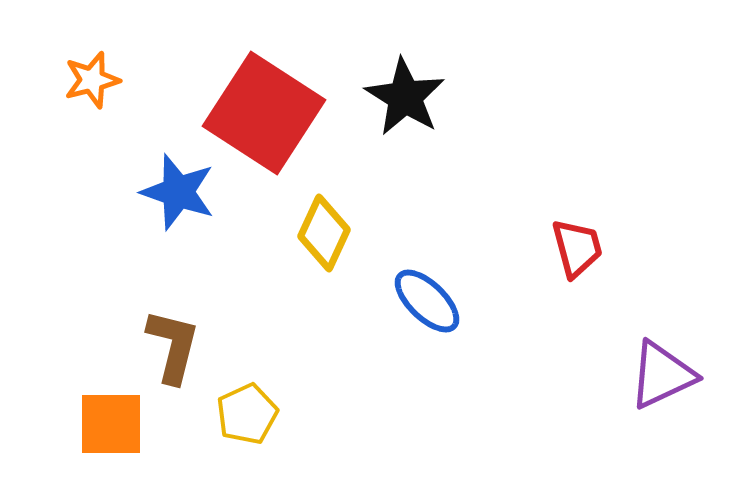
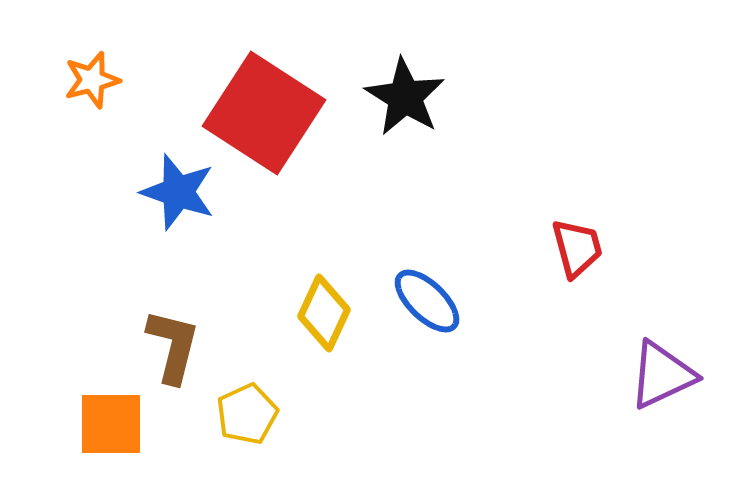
yellow diamond: moved 80 px down
